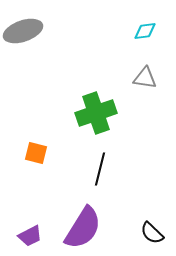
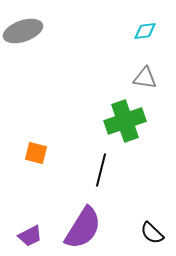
green cross: moved 29 px right, 8 px down
black line: moved 1 px right, 1 px down
